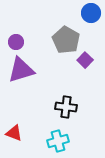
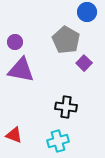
blue circle: moved 4 px left, 1 px up
purple circle: moved 1 px left
purple square: moved 1 px left, 3 px down
purple triangle: rotated 28 degrees clockwise
red triangle: moved 2 px down
